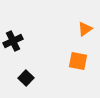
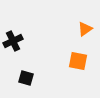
black square: rotated 28 degrees counterclockwise
